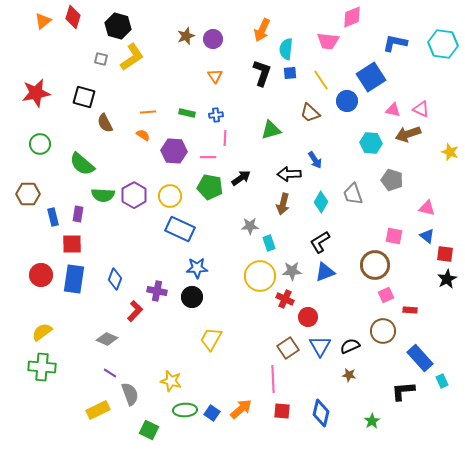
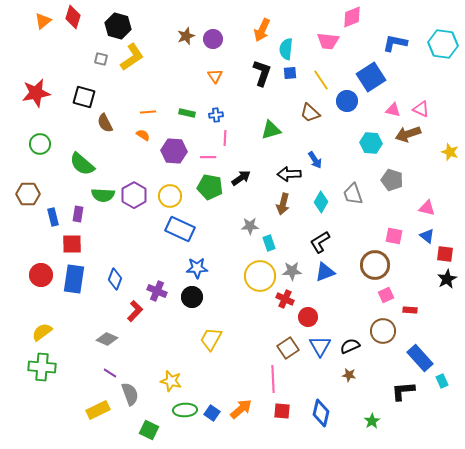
purple cross at (157, 291): rotated 12 degrees clockwise
